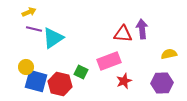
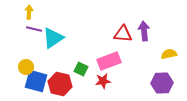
yellow arrow: rotated 64 degrees counterclockwise
purple arrow: moved 2 px right, 2 px down
green square: moved 3 px up
red star: moved 21 px left; rotated 14 degrees clockwise
